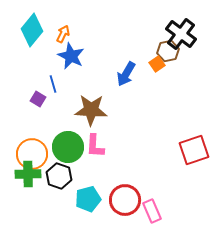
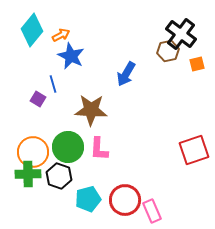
orange arrow: moved 2 px left, 1 px down; rotated 36 degrees clockwise
orange square: moved 40 px right; rotated 21 degrees clockwise
pink L-shape: moved 4 px right, 3 px down
orange circle: moved 1 px right, 2 px up
